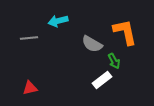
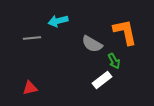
gray line: moved 3 px right
